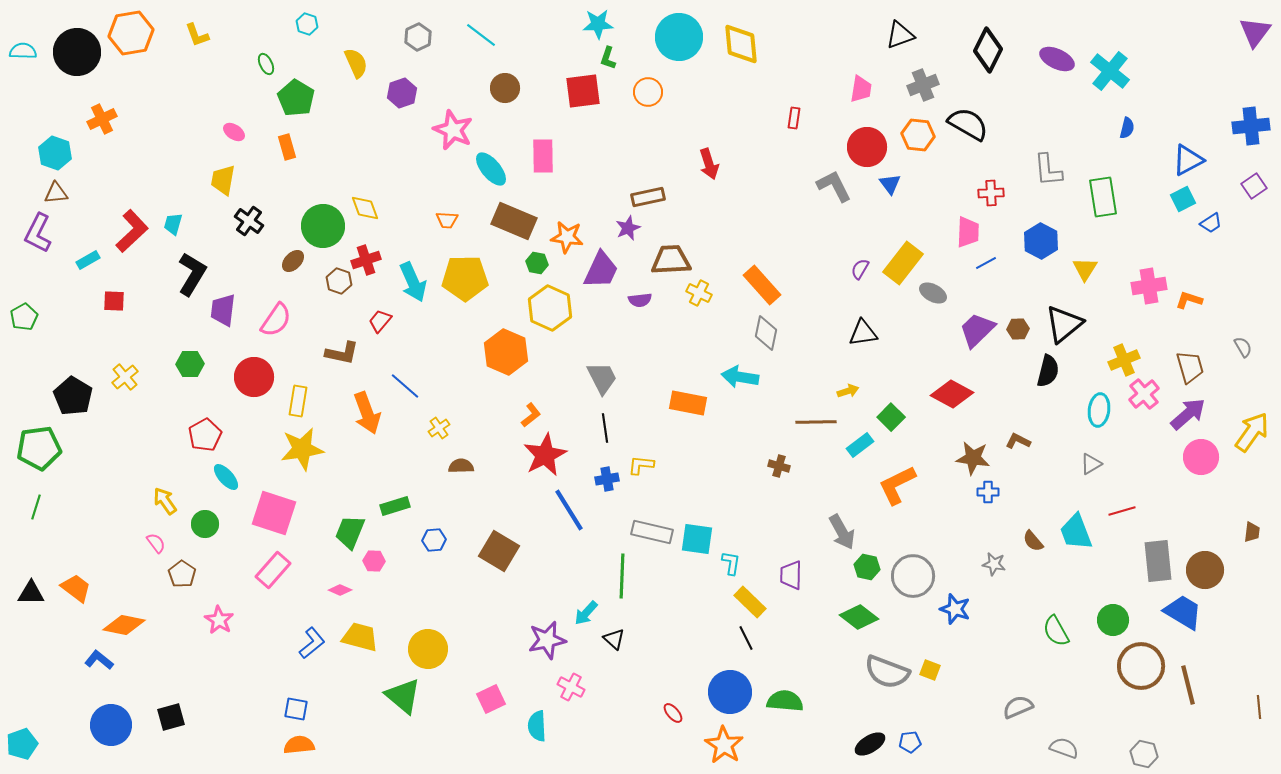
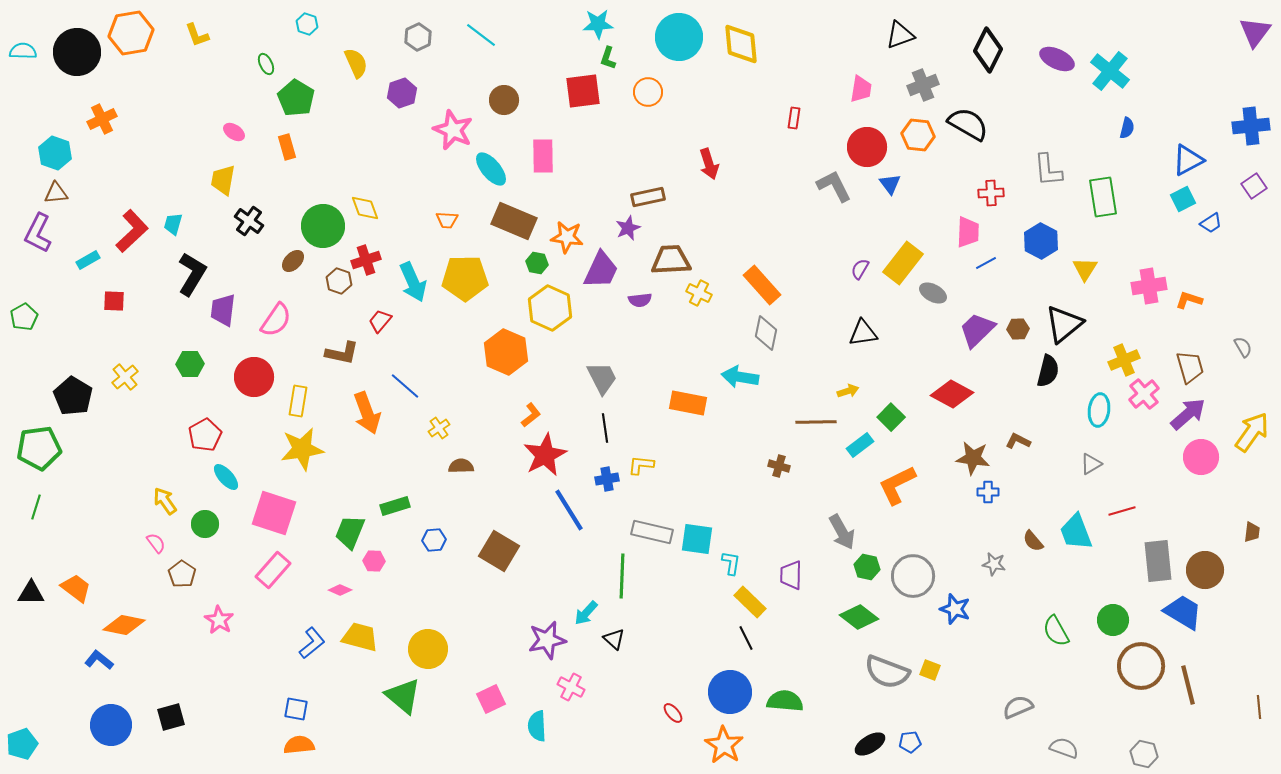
brown circle at (505, 88): moved 1 px left, 12 px down
